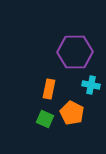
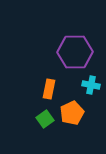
orange pentagon: rotated 20 degrees clockwise
green square: rotated 30 degrees clockwise
